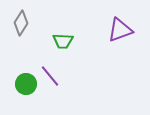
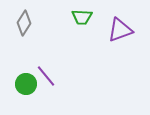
gray diamond: moved 3 px right
green trapezoid: moved 19 px right, 24 px up
purple line: moved 4 px left
